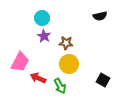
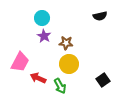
black square: rotated 24 degrees clockwise
